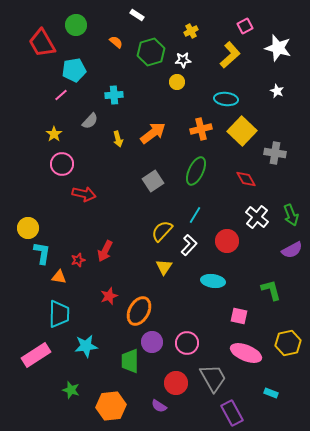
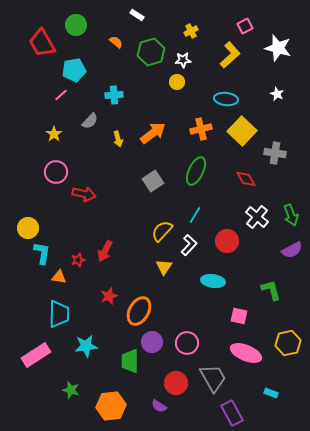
white star at (277, 91): moved 3 px down
pink circle at (62, 164): moved 6 px left, 8 px down
